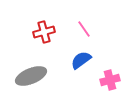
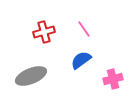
pink cross: moved 3 px right, 1 px up
